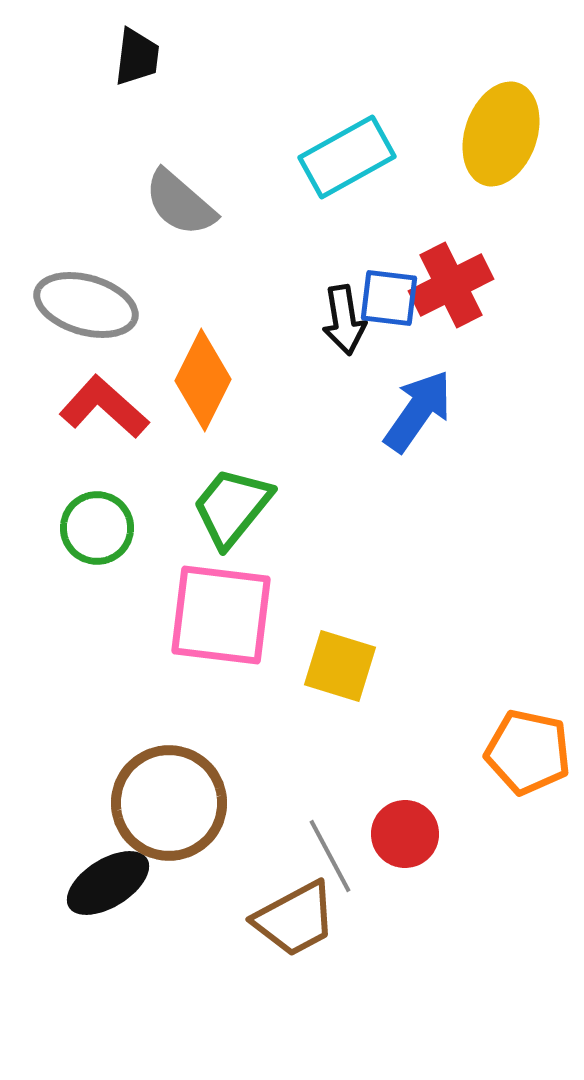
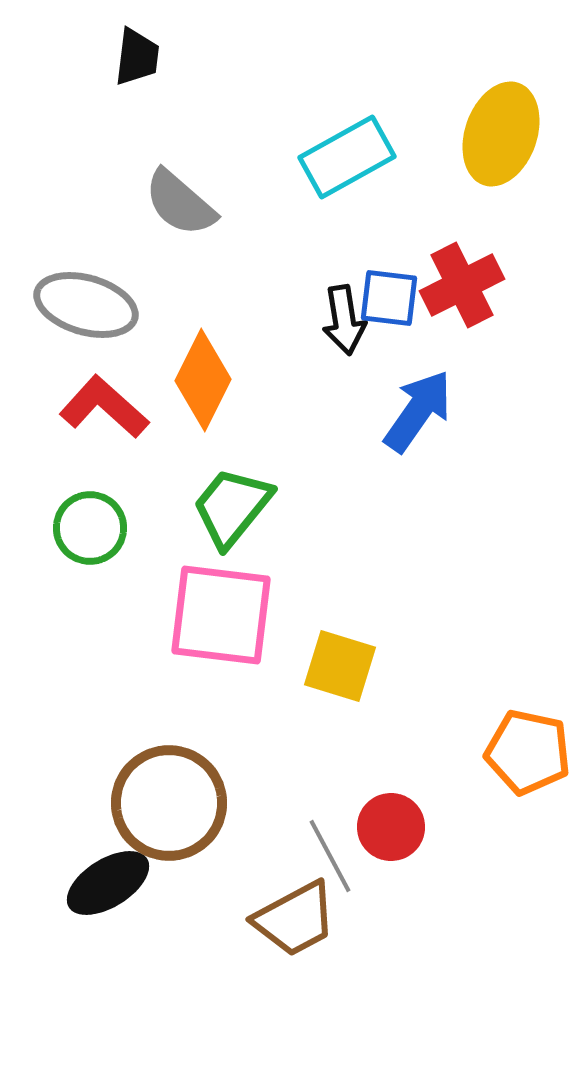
red cross: moved 11 px right
green circle: moved 7 px left
red circle: moved 14 px left, 7 px up
